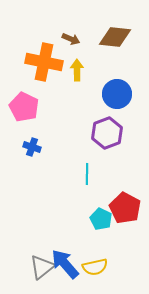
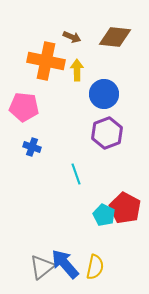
brown arrow: moved 1 px right, 2 px up
orange cross: moved 2 px right, 1 px up
blue circle: moved 13 px left
pink pentagon: rotated 20 degrees counterclockwise
cyan line: moved 11 px left; rotated 20 degrees counterclockwise
cyan pentagon: moved 3 px right, 4 px up
yellow semicircle: rotated 65 degrees counterclockwise
